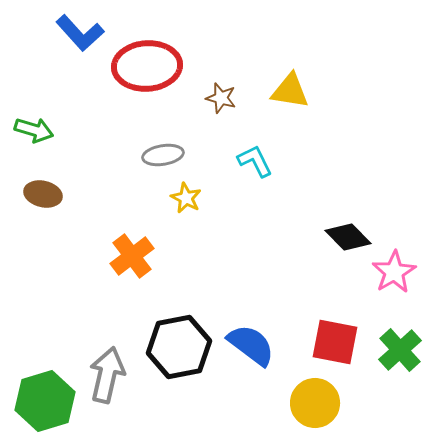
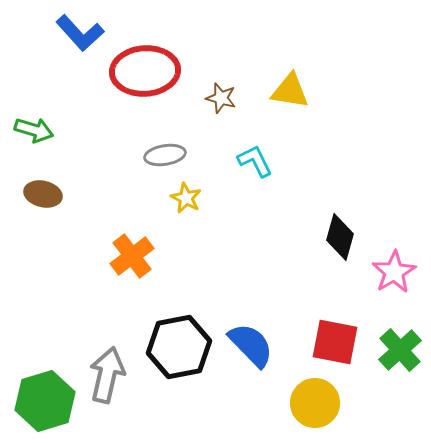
red ellipse: moved 2 px left, 5 px down
gray ellipse: moved 2 px right
black diamond: moved 8 px left; rotated 60 degrees clockwise
blue semicircle: rotated 9 degrees clockwise
